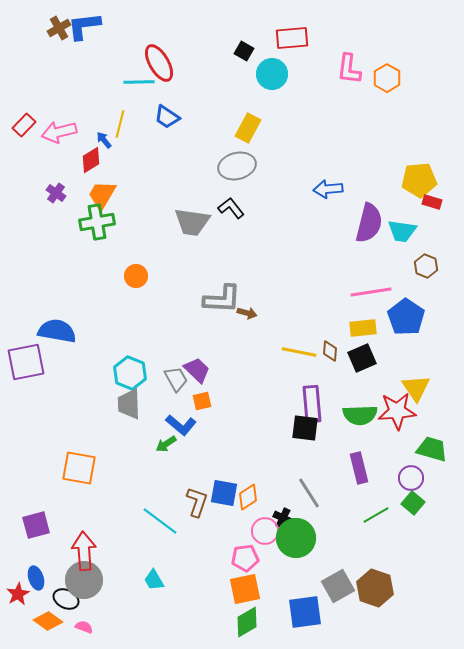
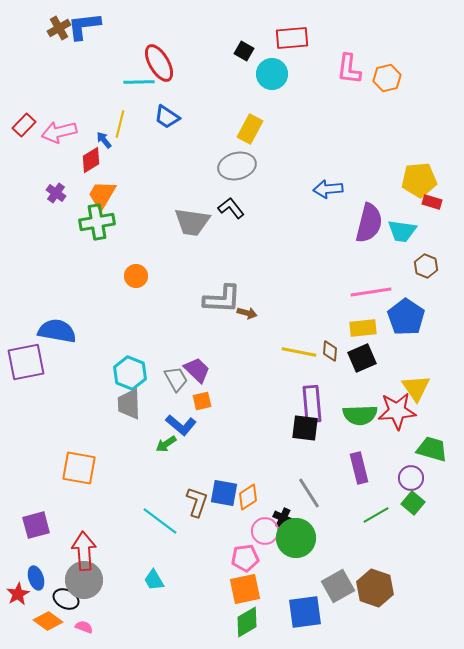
orange hexagon at (387, 78): rotated 16 degrees clockwise
yellow rectangle at (248, 128): moved 2 px right, 1 px down
